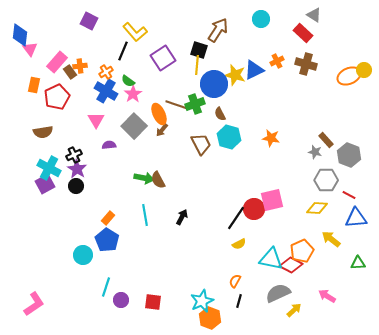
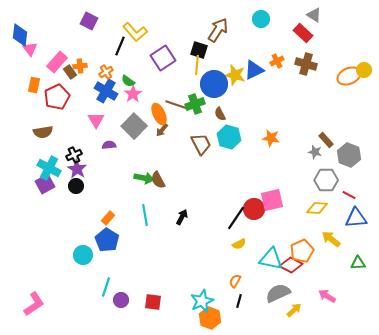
black line at (123, 51): moved 3 px left, 5 px up
